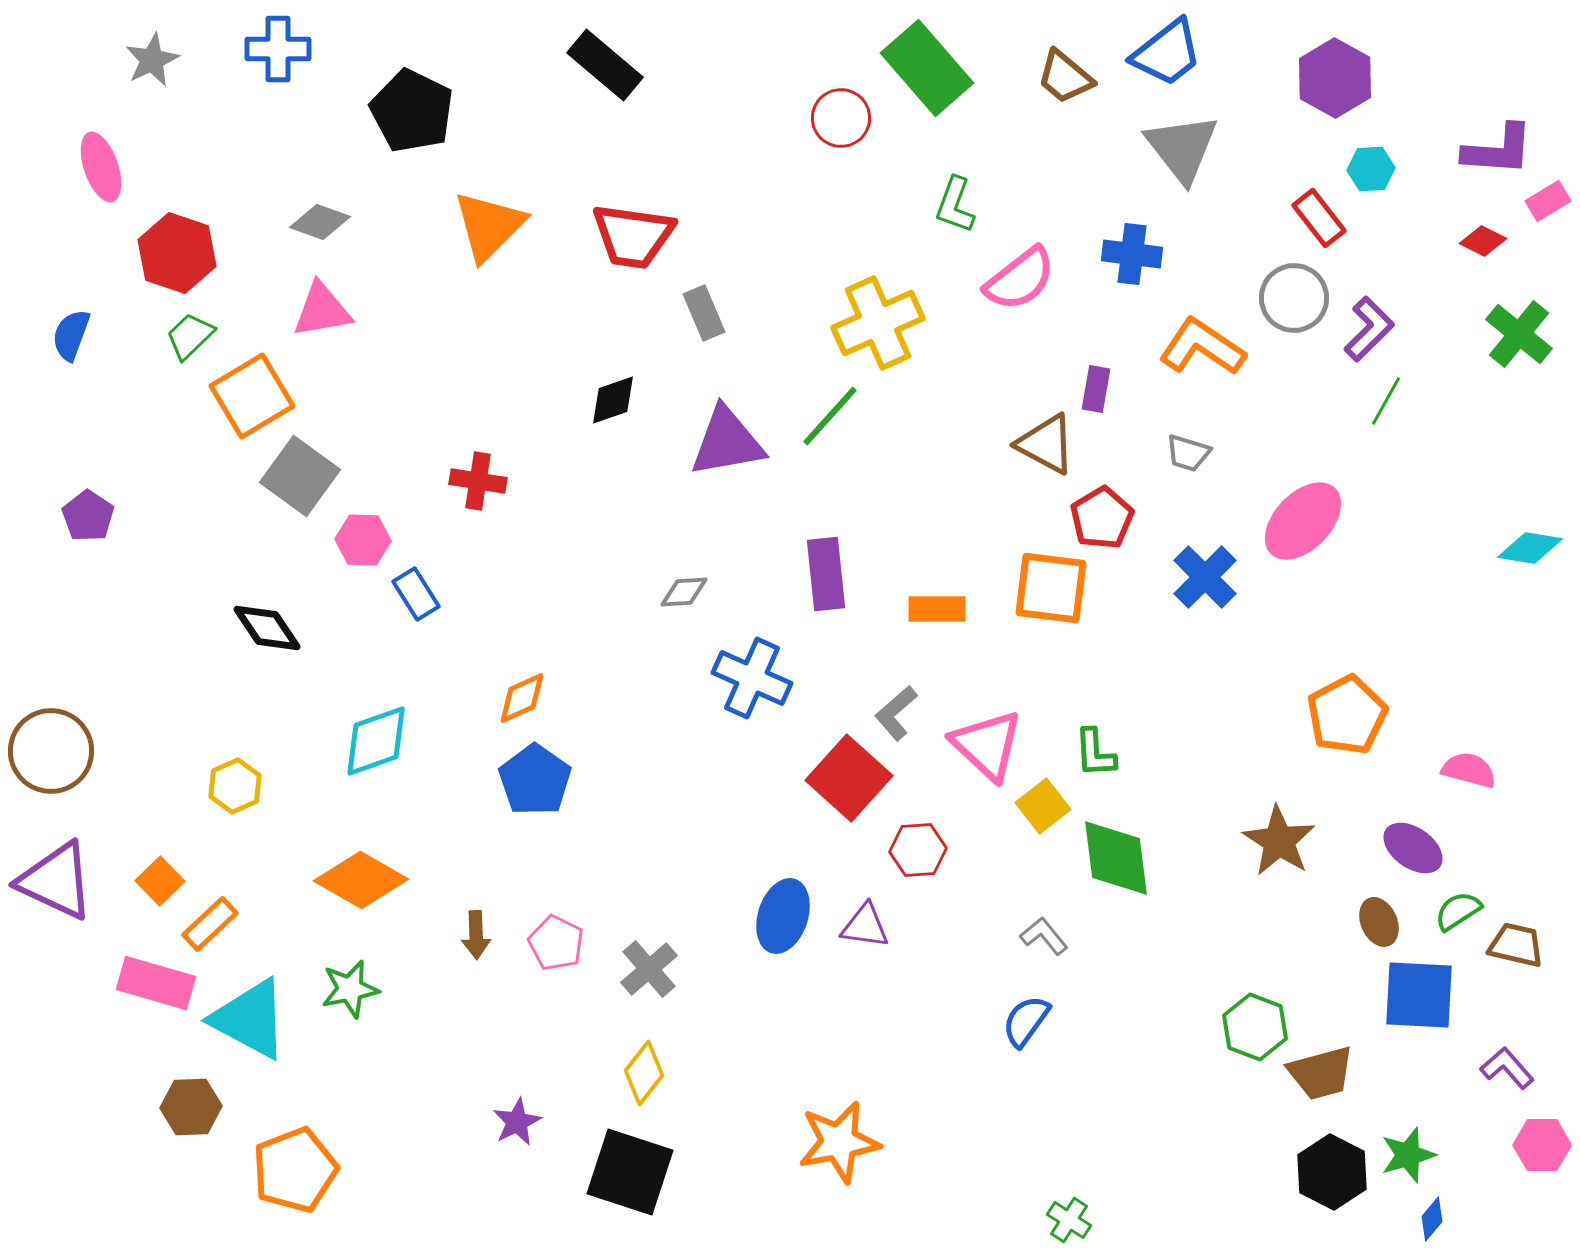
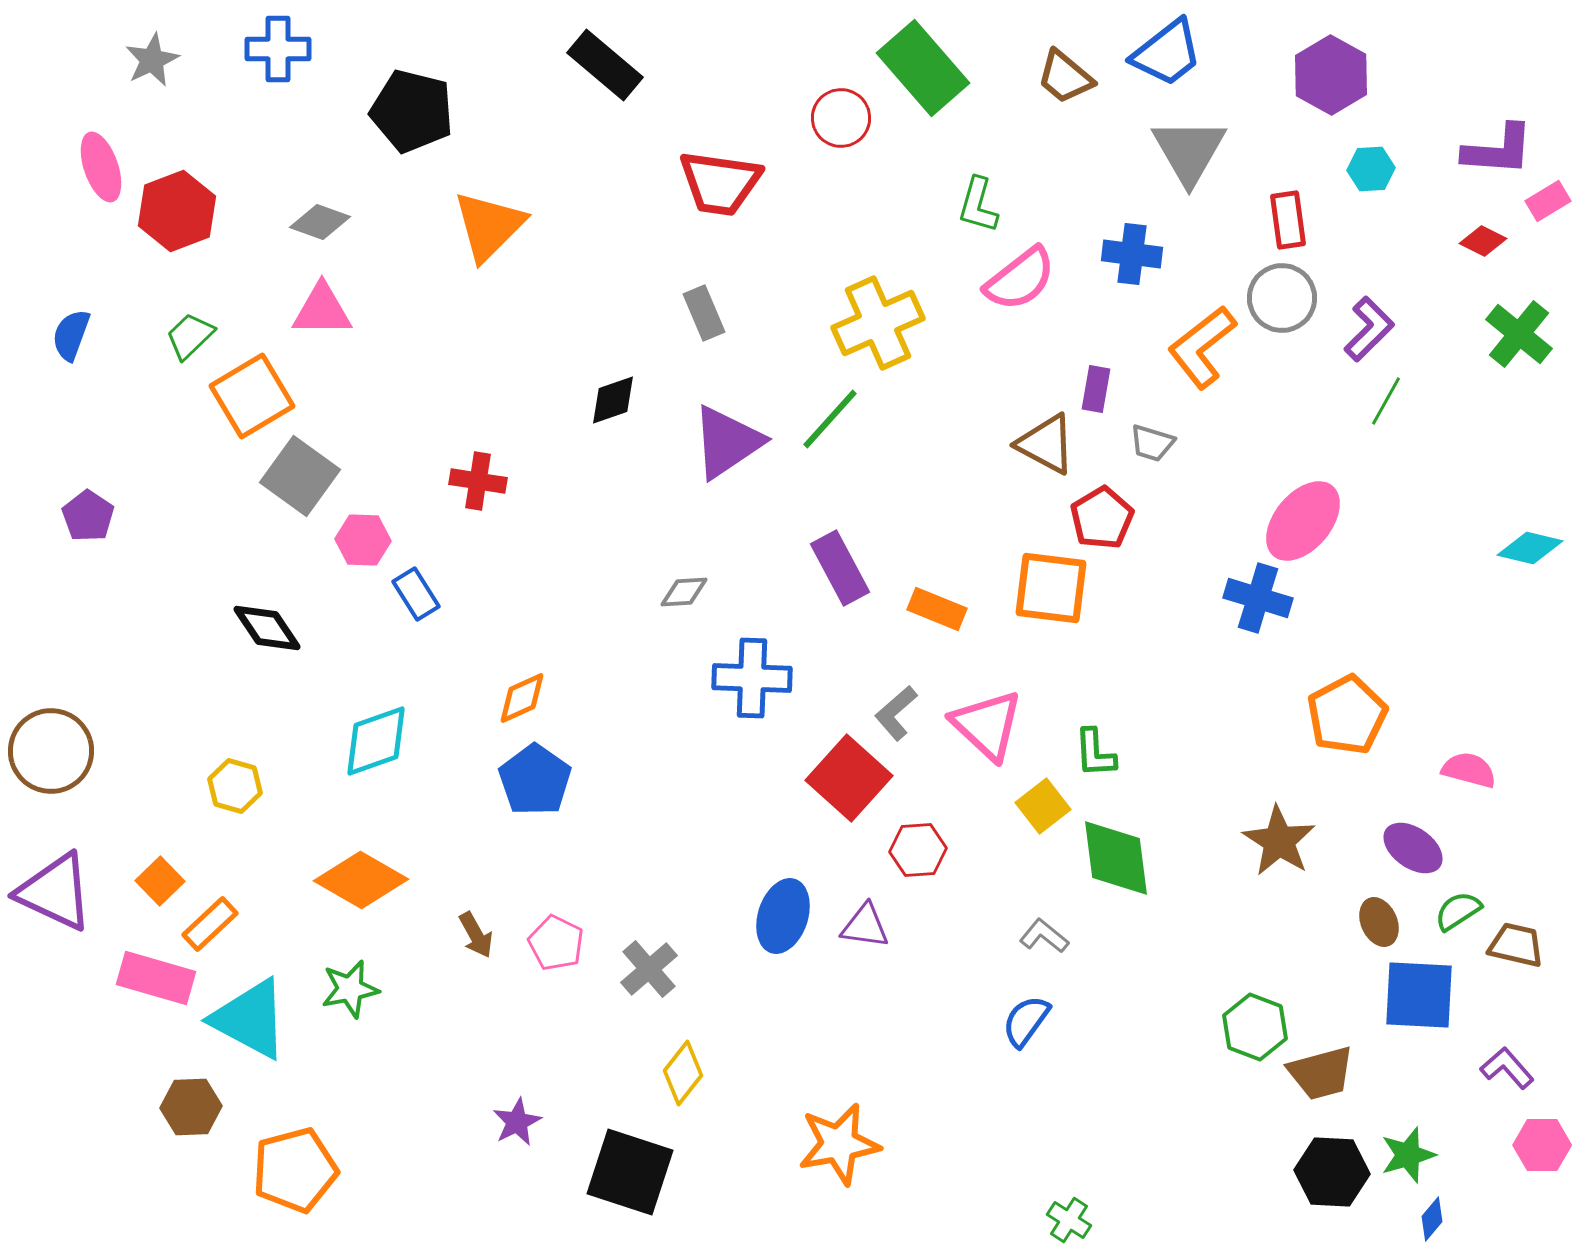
green rectangle at (927, 68): moved 4 px left
purple hexagon at (1335, 78): moved 4 px left, 3 px up
black pentagon at (412, 111): rotated 12 degrees counterclockwise
gray triangle at (1182, 148): moved 7 px right, 3 px down; rotated 8 degrees clockwise
green L-shape at (955, 205): moved 23 px right; rotated 4 degrees counterclockwise
red rectangle at (1319, 218): moved 31 px left, 2 px down; rotated 30 degrees clockwise
red trapezoid at (633, 236): moved 87 px right, 53 px up
red hexagon at (177, 253): moved 42 px up; rotated 20 degrees clockwise
gray circle at (1294, 298): moved 12 px left
pink triangle at (322, 310): rotated 10 degrees clockwise
orange L-shape at (1202, 347): rotated 72 degrees counterclockwise
green line at (830, 416): moved 3 px down
purple triangle at (727, 442): rotated 24 degrees counterclockwise
gray trapezoid at (1188, 453): moved 36 px left, 10 px up
pink ellipse at (1303, 521): rotated 4 degrees counterclockwise
cyan diamond at (1530, 548): rotated 4 degrees clockwise
purple rectangle at (826, 574): moved 14 px right, 6 px up; rotated 22 degrees counterclockwise
blue cross at (1205, 577): moved 53 px right, 21 px down; rotated 28 degrees counterclockwise
orange rectangle at (937, 609): rotated 22 degrees clockwise
blue cross at (752, 678): rotated 22 degrees counterclockwise
pink triangle at (987, 745): moved 20 px up
yellow hexagon at (235, 786): rotated 20 degrees counterclockwise
purple triangle at (56, 881): moved 1 px left, 11 px down
brown arrow at (476, 935): rotated 27 degrees counterclockwise
gray L-shape at (1044, 936): rotated 12 degrees counterclockwise
pink rectangle at (156, 983): moved 5 px up
yellow diamond at (644, 1073): moved 39 px right
orange star at (839, 1142): moved 2 px down
orange pentagon at (295, 1170): rotated 6 degrees clockwise
black hexagon at (1332, 1172): rotated 24 degrees counterclockwise
